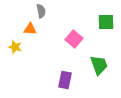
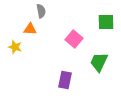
green trapezoid: moved 3 px up; rotated 135 degrees counterclockwise
